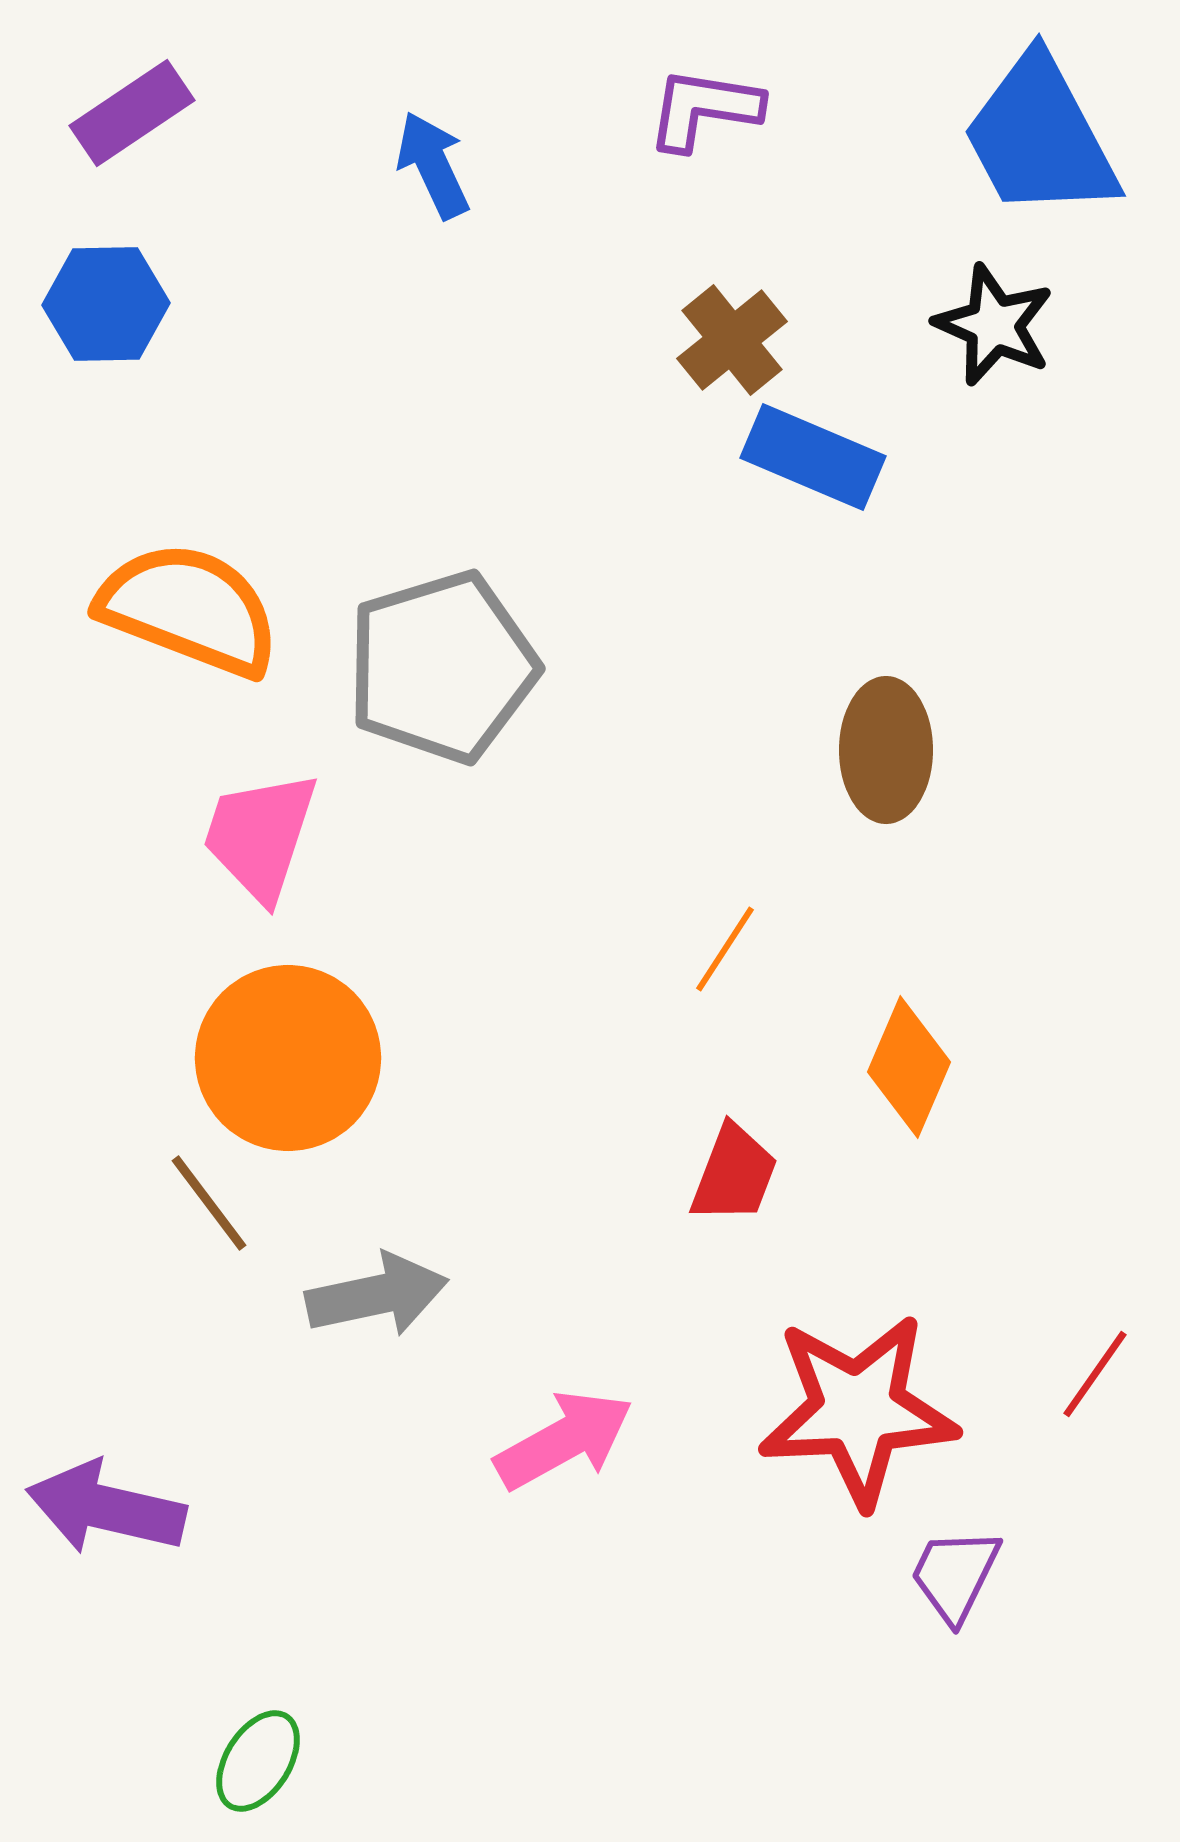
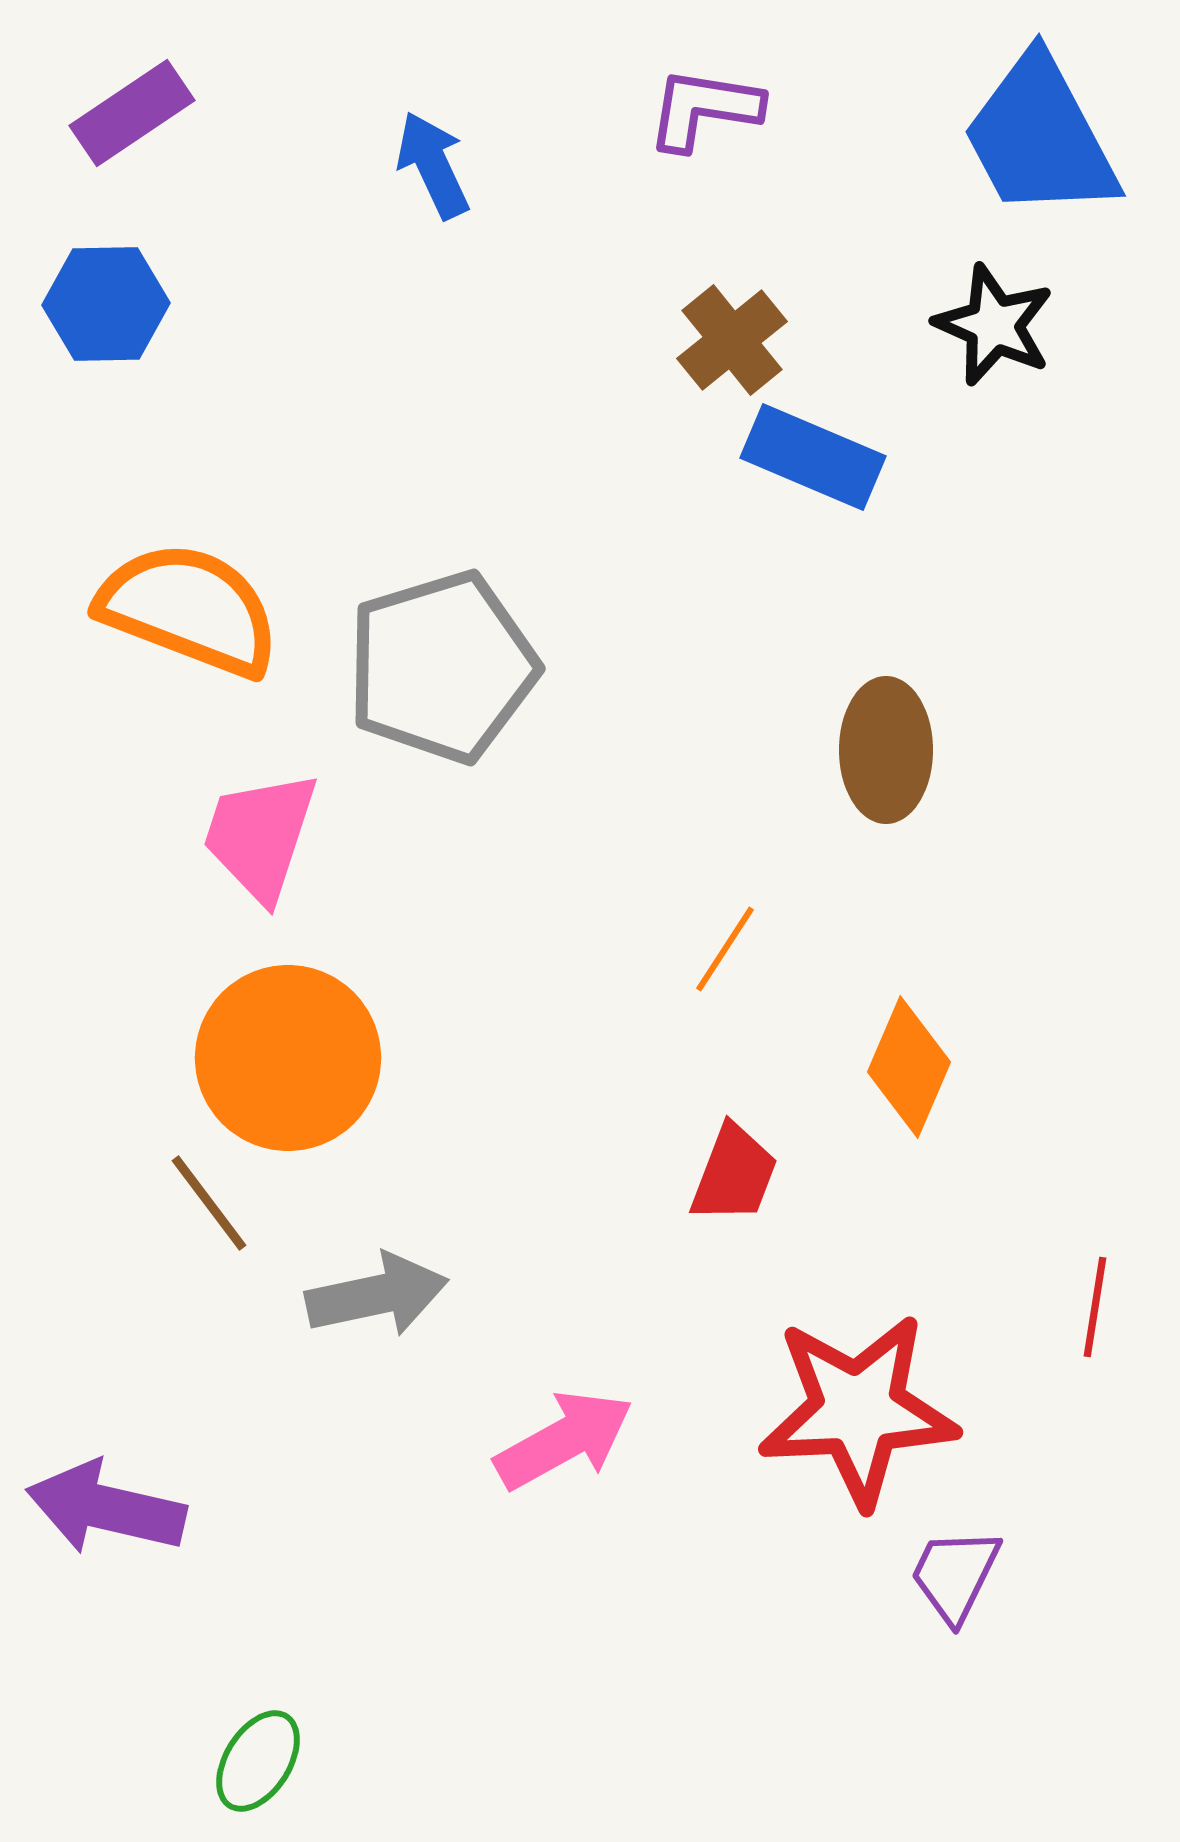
red line: moved 67 px up; rotated 26 degrees counterclockwise
